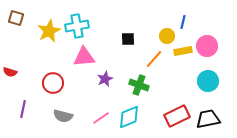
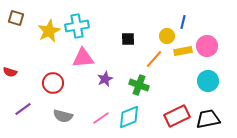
pink triangle: moved 1 px left, 1 px down
purple line: rotated 42 degrees clockwise
